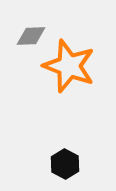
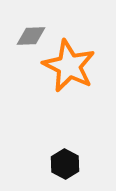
orange star: rotated 6 degrees clockwise
